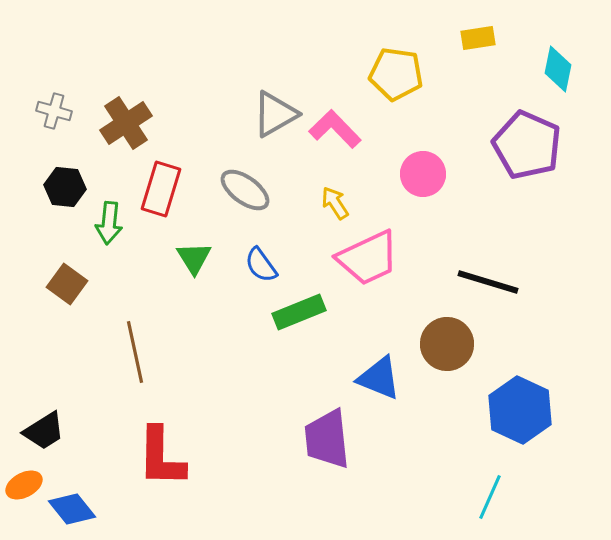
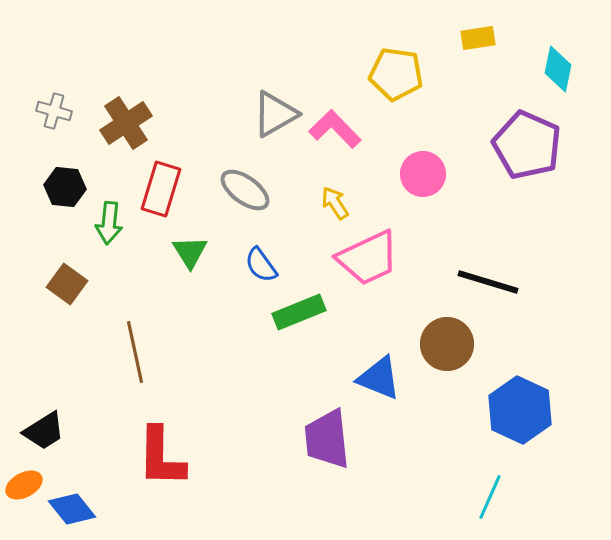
green triangle: moved 4 px left, 6 px up
